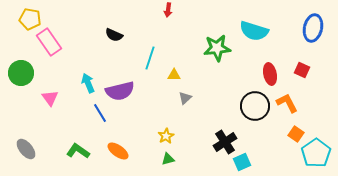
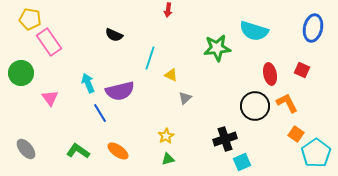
yellow triangle: moved 3 px left; rotated 24 degrees clockwise
black cross: moved 3 px up; rotated 15 degrees clockwise
